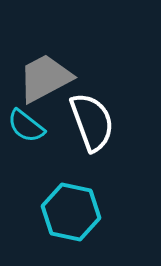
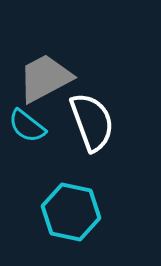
cyan semicircle: moved 1 px right
